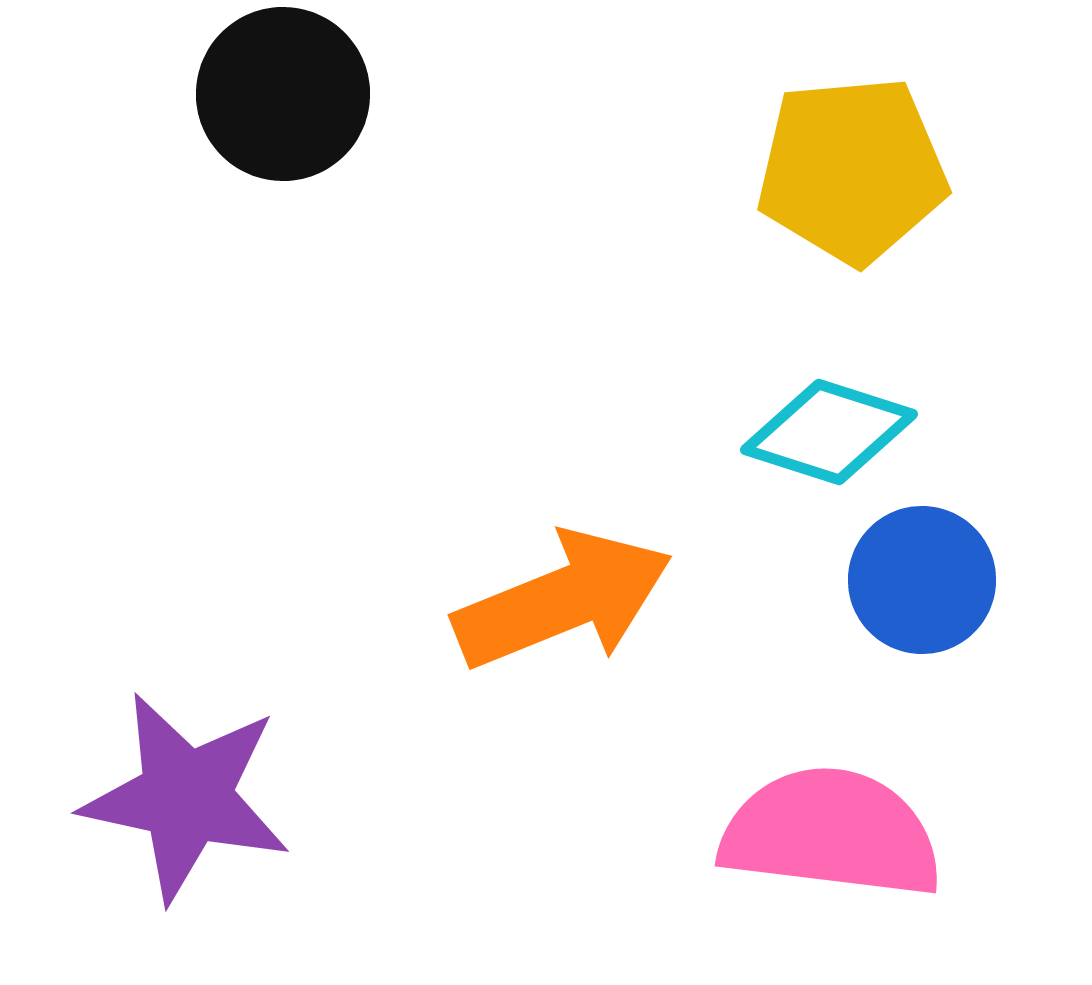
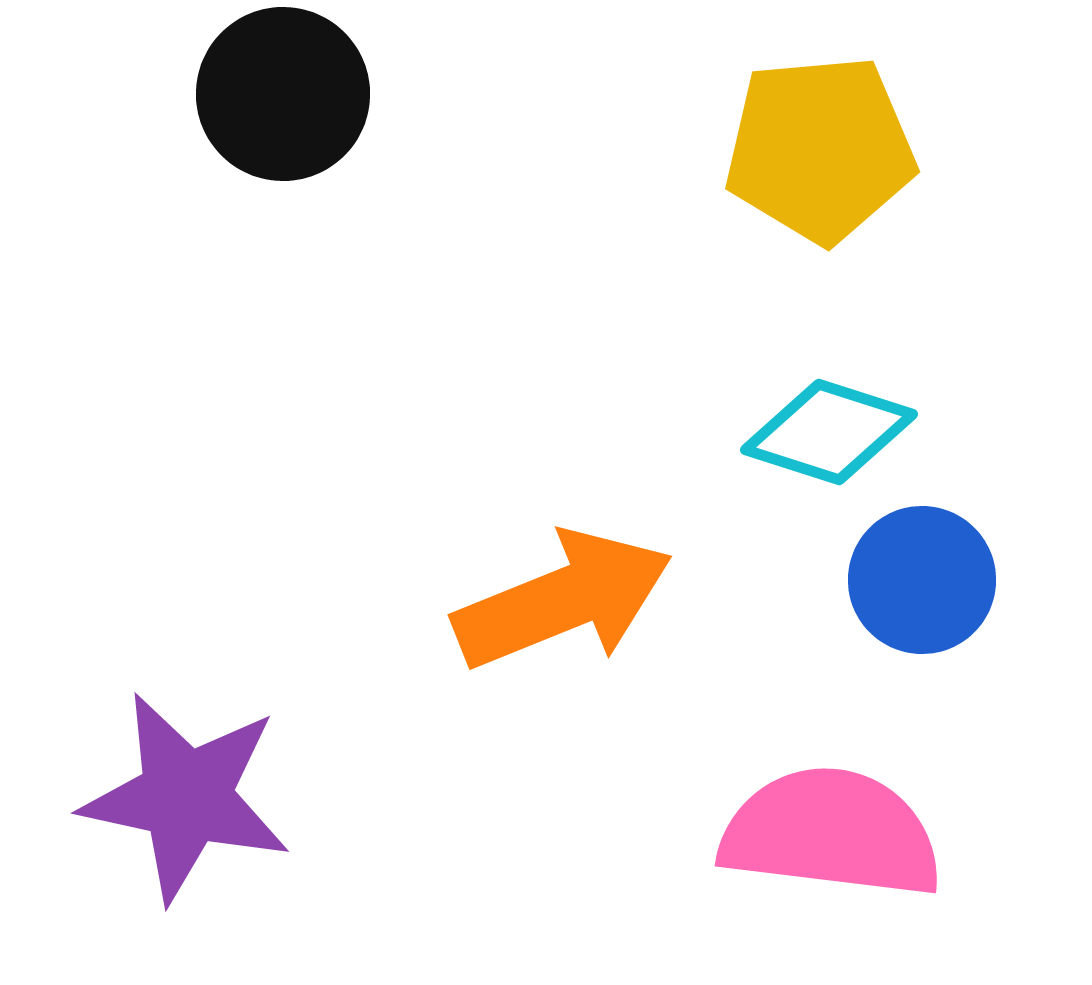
yellow pentagon: moved 32 px left, 21 px up
